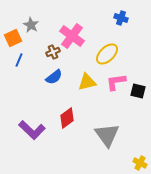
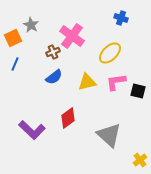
yellow ellipse: moved 3 px right, 1 px up
blue line: moved 4 px left, 4 px down
red diamond: moved 1 px right
gray triangle: moved 2 px right; rotated 12 degrees counterclockwise
yellow cross: moved 3 px up; rotated 24 degrees clockwise
